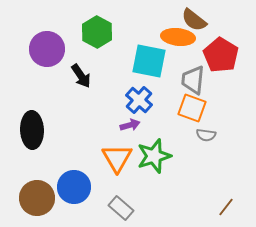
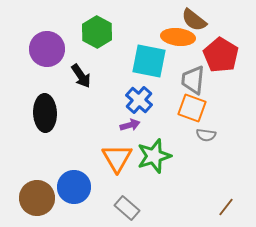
black ellipse: moved 13 px right, 17 px up
gray rectangle: moved 6 px right
